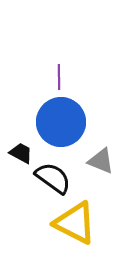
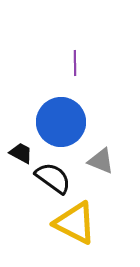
purple line: moved 16 px right, 14 px up
